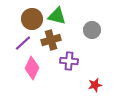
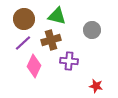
brown circle: moved 8 px left
pink diamond: moved 2 px right, 2 px up
red star: moved 1 px right, 1 px down; rotated 24 degrees clockwise
